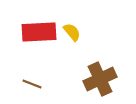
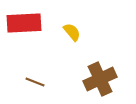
red rectangle: moved 15 px left, 9 px up
brown line: moved 3 px right, 2 px up
